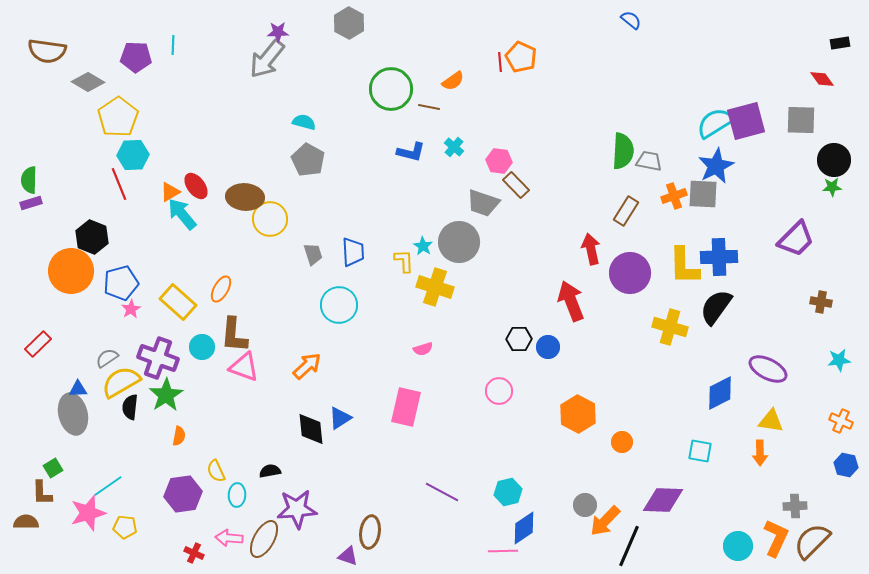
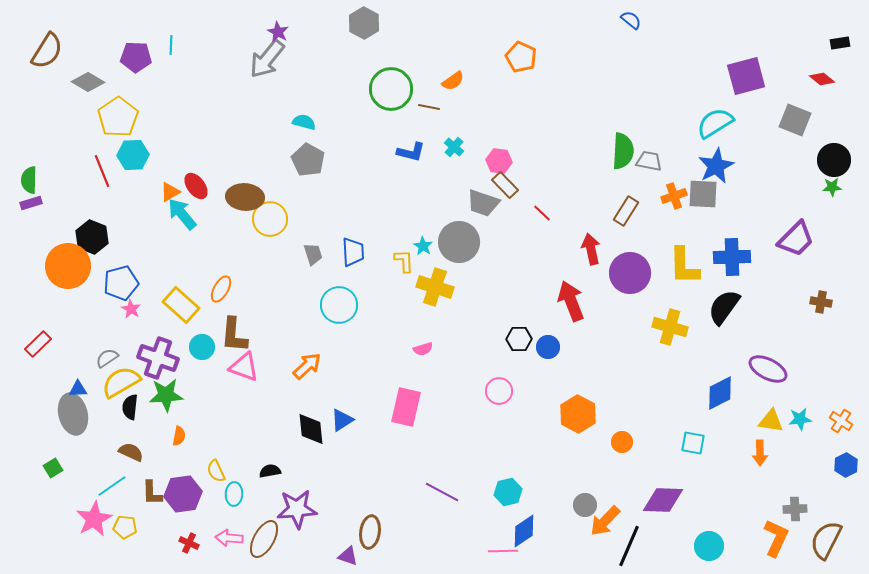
gray hexagon at (349, 23): moved 15 px right
purple star at (278, 32): rotated 30 degrees clockwise
cyan line at (173, 45): moved 2 px left
brown semicircle at (47, 51): rotated 66 degrees counterclockwise
red line at (500, 62): moved 42 px right, 151 px down; rotated 42 degrees counterclockwise
red diamond at (822, 79): rotated 15 degrees counterclockwise
gray square at (801, 120): moved 6 px left; rotated 20 degrees clockwise
purple square at (746, 121): moved 45 px up
red line at (119, 184): moved 17 px left, 13 px up
brown rectangle at (516, 185): moved 11 px left
blue cross at (719, 257): moved 13 px right
orange circle at (71, 271): moved 3 px left, 5 px up
yellow rectangle at (178, 302): moved 3 px right, 3 px down
black semicircle at (716, 307): moved 8 px right
pink star at (131, 309): rotated 12 degrees counterclockwise
cyan star at (839, 360): moved 39 px left, 59 px down
green star at (166, 395): rotated 28 degrees clockwise
blue triangle at (340, 418): moved 2 px right, 2 px down
orange cross at (841, 421): rotated 10 degrees clockwise
cyan square at (700, 451): moved 7 px left, 8 px up
blue hexagon at (846, 465): rotated 20 degrees clockwise
cyan line at (108, 486): moved 4 px right
brown L-shape at (42, 493): moved 110 px right
cyan ellipse at (237, 495): moved 3 px left, 1 px up
gray cross at (795, 506): moved 3 px down
pink star at (88, 513): moved 6 px right, 6 px down; rotated 12 degrees counterclockwise
brown semicircle at (26, 522): moved 105 px right, 70 px up; rotated 25 degrees clockwise
blue diamond at (524, 528): moved 3 px down
brown semicircle at (812, 541): moved 14 px right, 1 px up; rotated 18 degrees counterclockwise
cyan circle at (738, 546): moved 29 px left
red cross at (194, 553): moved 5 px left, 10 px up
